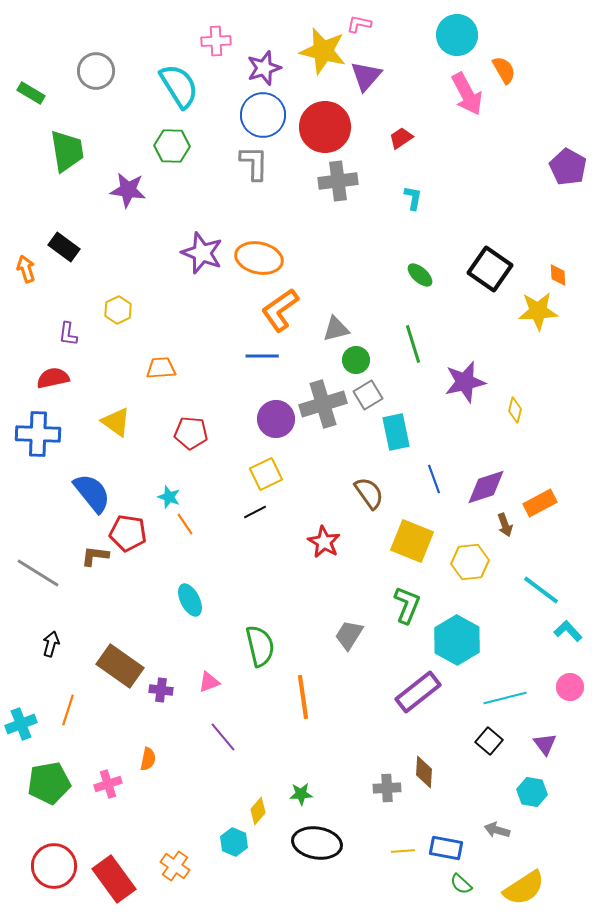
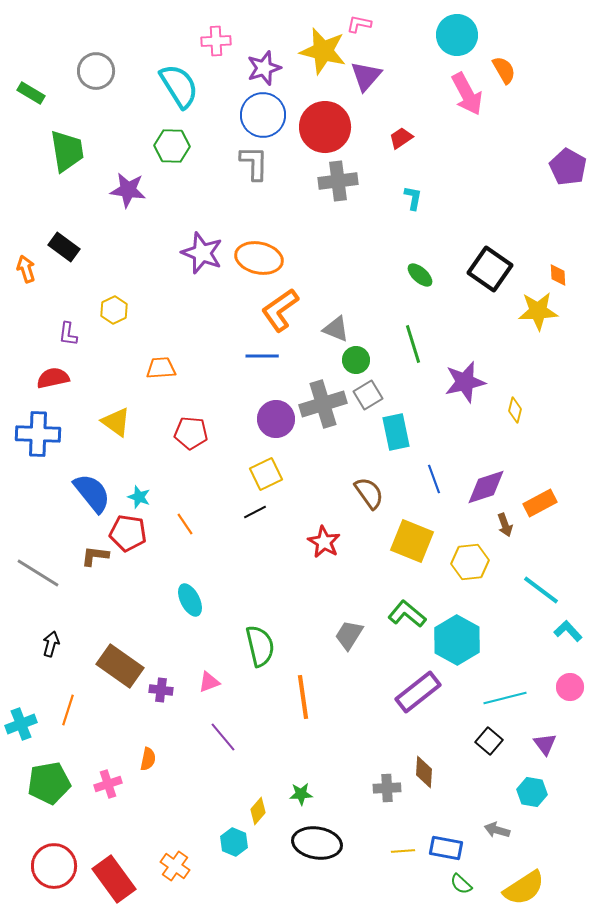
yellow hexagon at (118, 310): moved 4 px left
gray triangle at (336, 329): rotated 36 degrees clockwise
cyan star at (169, 497): moved 30 px left
green L-shape at (407, 605): moved 9 px down; rotated 72 degrees counterclockwise
